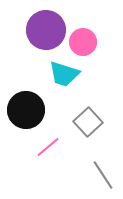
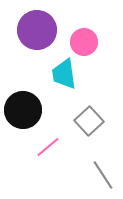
purple circle: moved 9 px left
pink circle: moved 1 px right
cyan trapezoid: rotated 64 degrees clockwise
black circle: moved 3 px left
gray square: moved 1 px right, 1 px up
